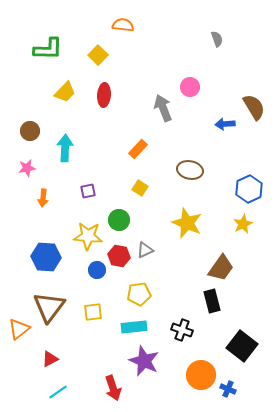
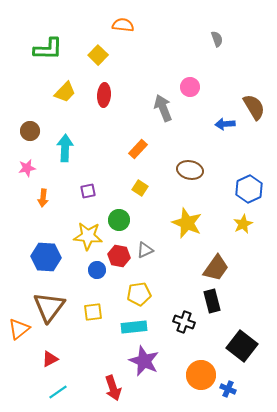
brown trapezoid at (221, 268): moved 5 px left
black cross at (182, 330): moved 2 px right, 8 px up
